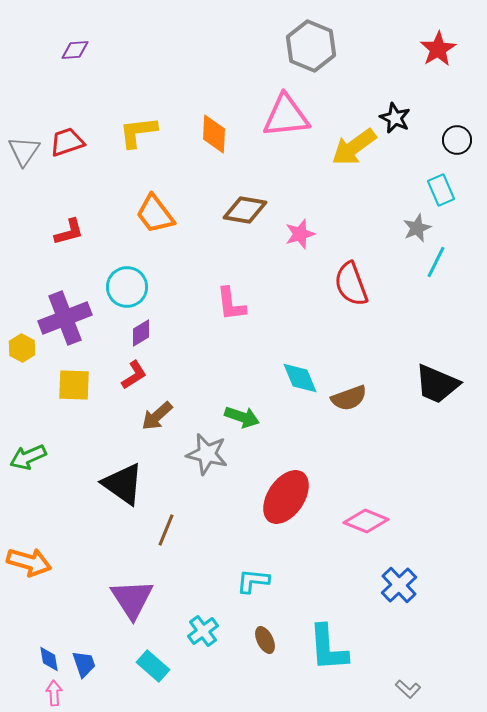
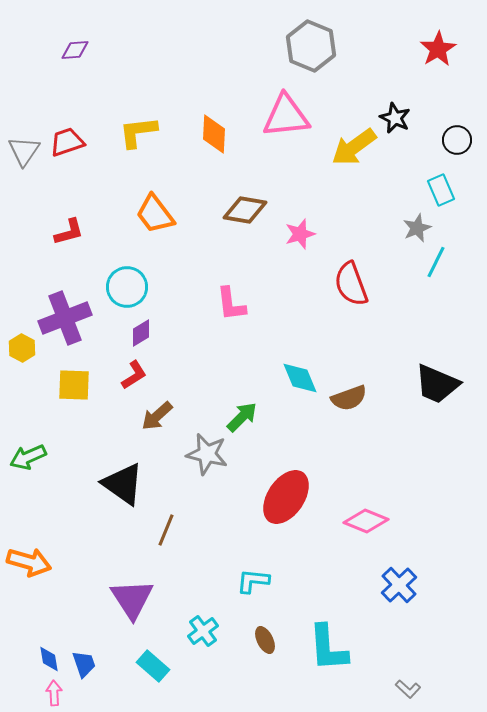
green arrow at (242, 417): rotated 64 degrees counterclockwise
